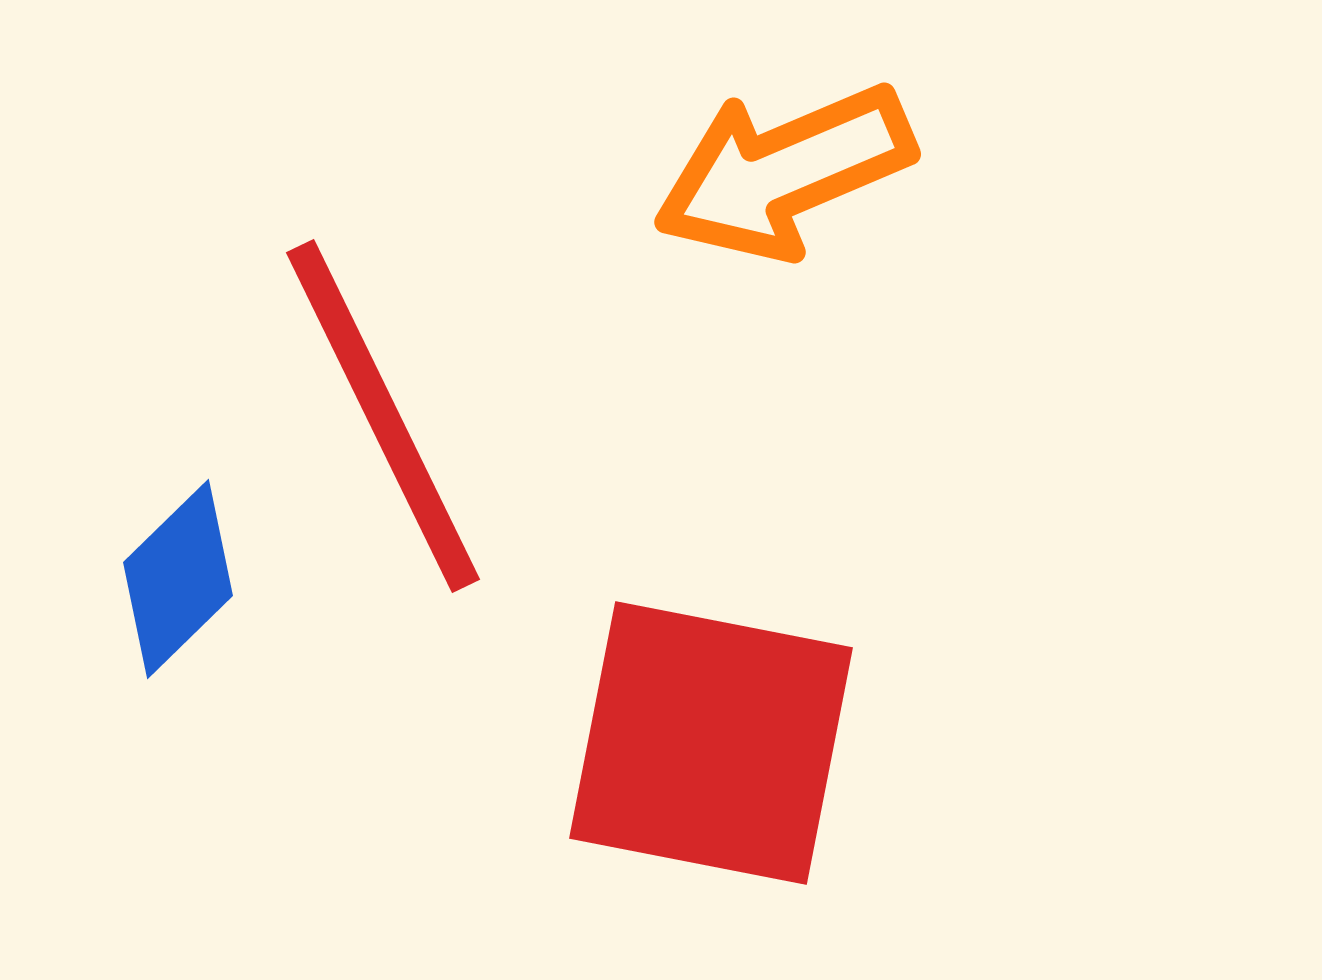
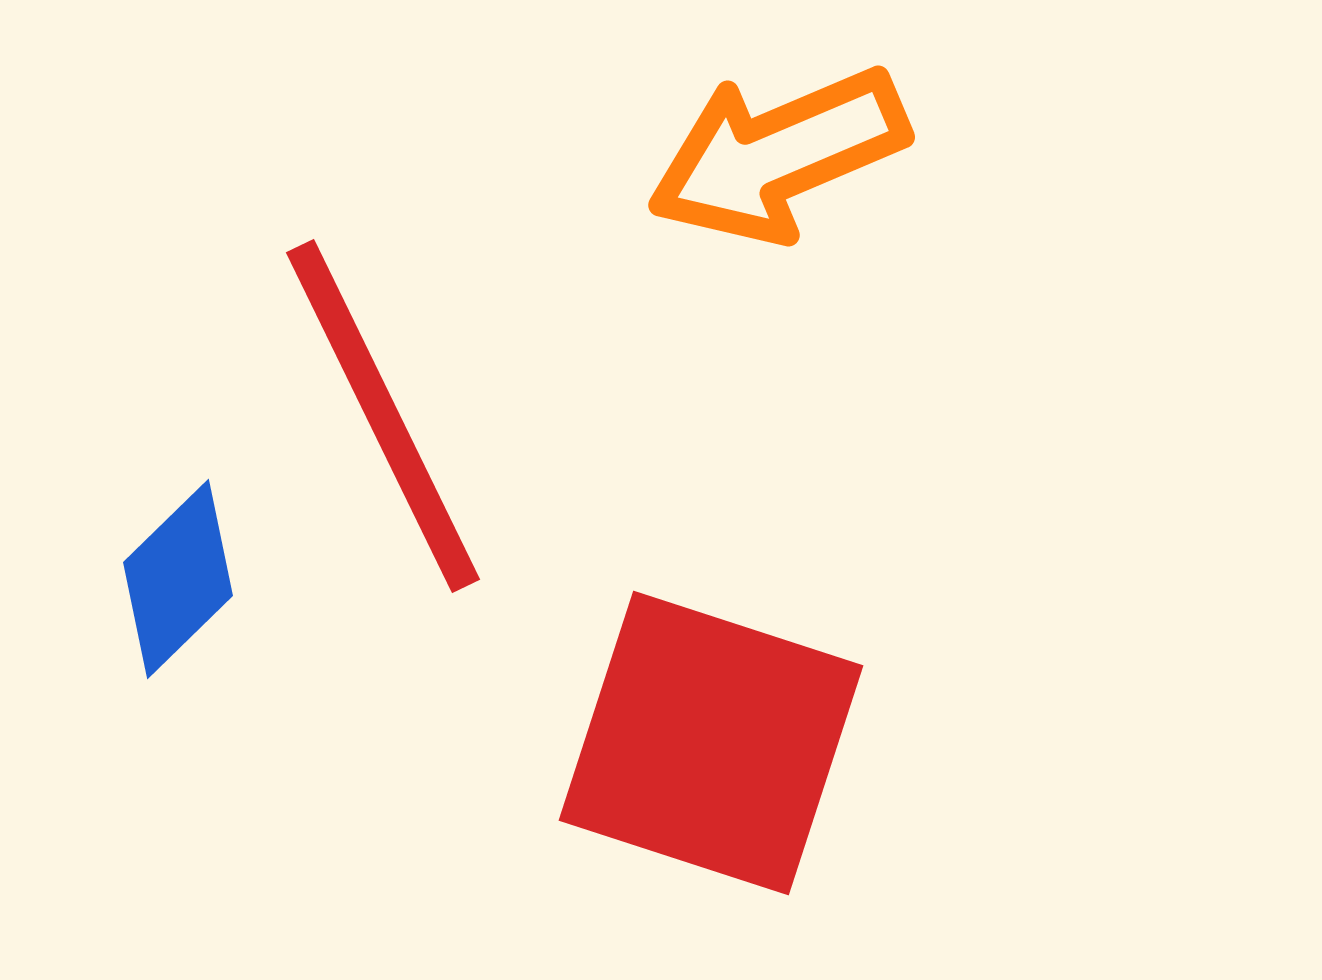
orange arrow: moved 6 px left, 17 px up
red square: rotated 7 degrees clockwise
